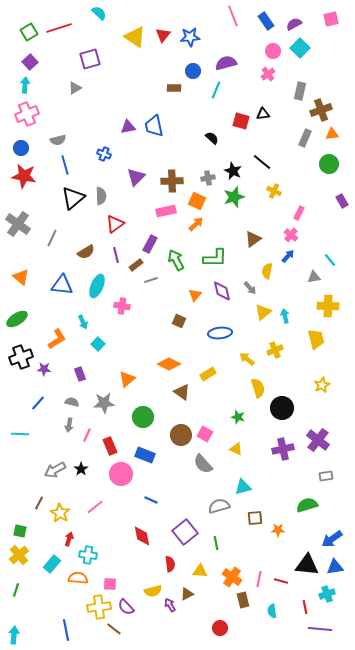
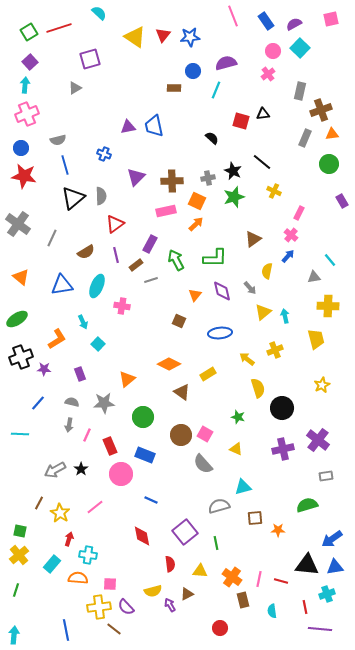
blue triangle at (62, 285): rotated 15 degrees counterclockwise
